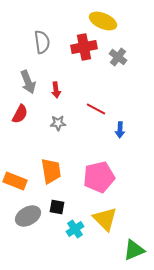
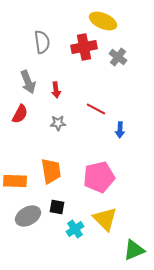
orange rectangle: rotated 20 degrees counterclockwise
